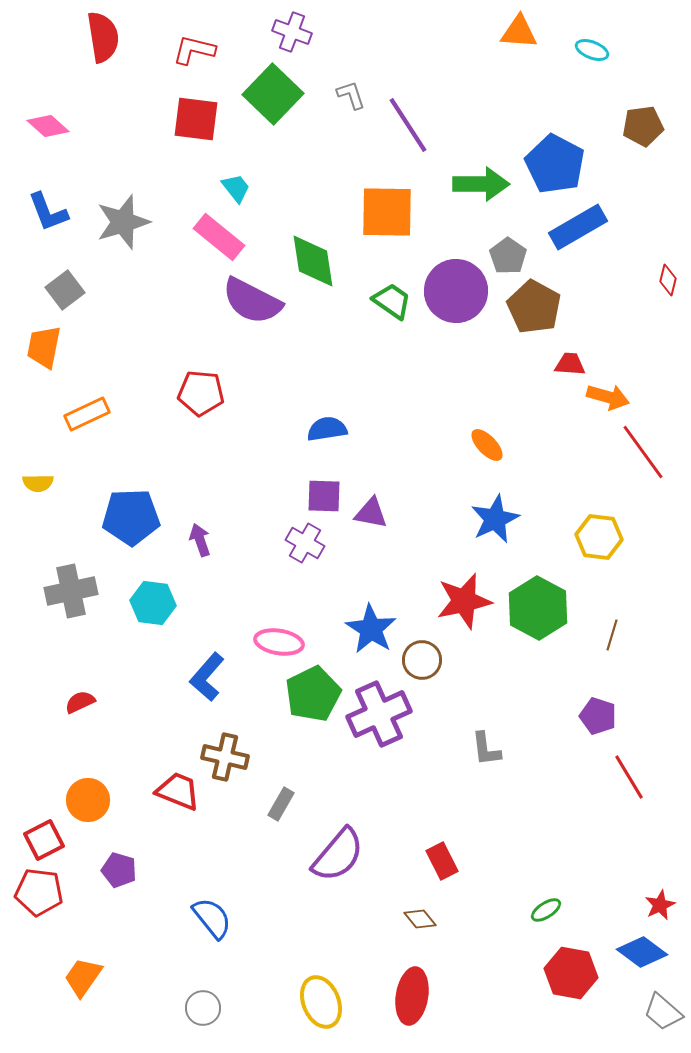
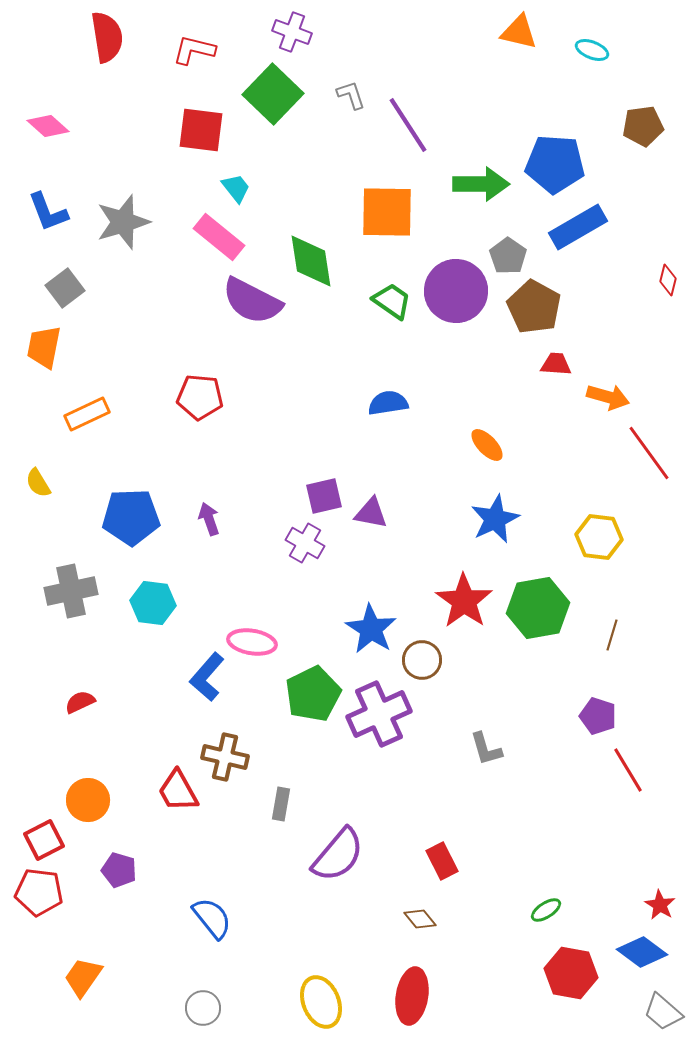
orange triangle at (519, 32): rotated 9 degrees clockwise
red semicircle at (103, 37): moved 4 px right
red square at (196, 119): moved 5 px right, 11 px down
blue pentagon at (555, 164): rotated 24 degrees counterclockwise
green diamond at (313, 261): moved 2 px left
gray square at (65, 290): moved 2 px up
red trapezoid at (570, 364): moved 14 px left
red pentagon at (201, 393): moved 1 px left, 4 px down
blue semicircle at (327, 429): moved 61 px right, 26 px up
red line at (643, 452): moved 6 px right, 1 px down
yellow semicircle at (38, 483): rotated 60 degrees clockwise
purple square at (324, 496): rotated 15 degrees counterclockwise
purple arrow at (200, 540): moved 9 px right, 21 px up
red star at (464, 601): rotated 24 degrees counterclockwise
green hexagon at (538, 608): rotated 22 degrees clockwise
pink ellipse at (279, 642): moved 27 px left
gray L-shape at (486, 749): rotated 9 degrees counterclockwise
red line at (629, 777): moved 1 px left, 7 px up
red trapezoid at (178, 791): rotated 141 degrees counterclockwise
gray rectangle at (281, 804): rotated 20 degrees counterclockwise
red star at (660, 905): rotated 16 degrees counterclockwise
